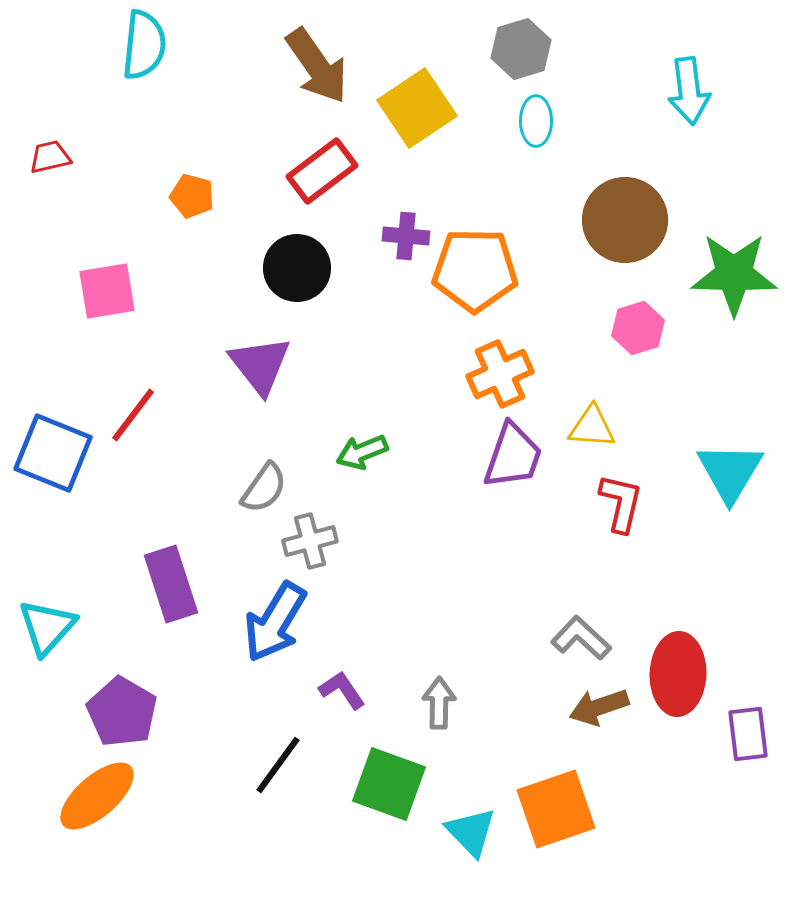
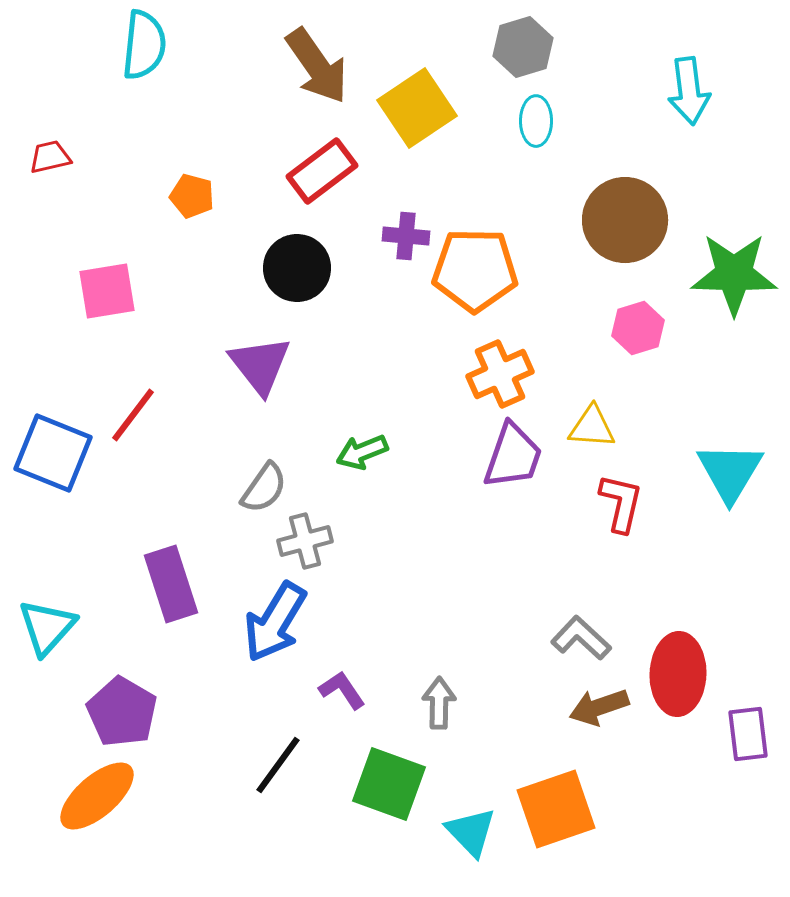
gray hexagon at (521, 49): moved 2 px right, 2 px up
gray cross at (310, 541): moved 5 px left
